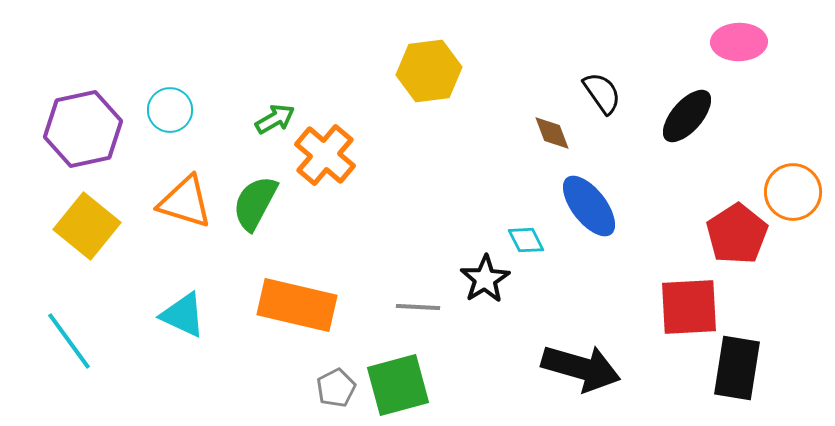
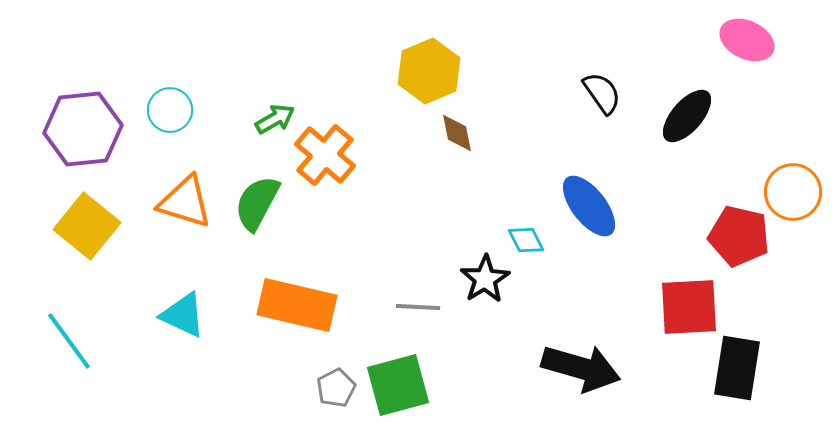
pink ellipse: moved 8 px right, 2 px up; rotated 26 degrees clockwise
yellow hexagon: rotated 16 degrees counterclockwise
purple hexagon: rotated 6 degrees clockwise
brown diamond: moved 95 px left; rotated 9 degrees clockwise
green semicircle: moved 2 px right
red pentagon: moved 2 px right, 2 px down; rotated 26 degrees counterclockwise
